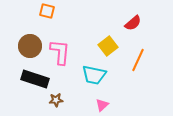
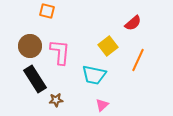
black rectangle: rotated 40 degrees clockwise
